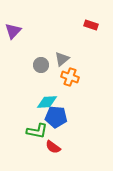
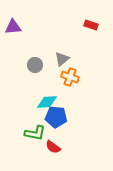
purple triangle: moved 4 px up; rotated 42 degrees clockwise
gray circle: moved 6 px left
green L-shape: moved 2 px left, 2 px down
